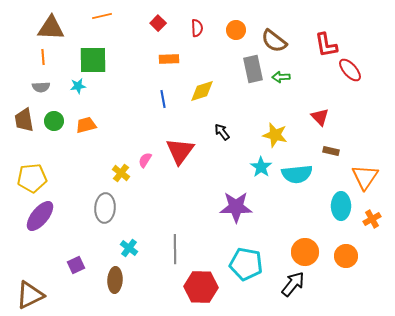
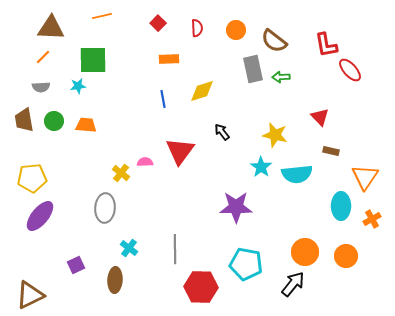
orange line at (43, 57): rotated 49 degrees clockwise
orange trapezoid at (86, 125): rotated 20 degrees clockwise
pink semicircle at (145, 160): moved 2 px down; rotated 56 degrees clockwise
